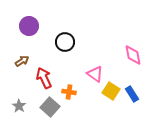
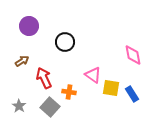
pink triangle: moved 2 px left, 1 px down
yellow square: moved 3 px up; rotated 24 degrees counterclockwise
